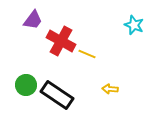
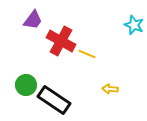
black rectangle: moved 3 px left, 5 px down
